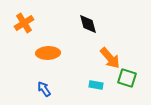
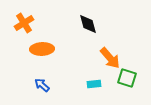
orange ellipse: moved 6 px left, 4 px up
cyan rectangle: moved 2 px left, 1 px up; rotated 16 degrees counterclockwise
blue arrow: moved 2 px left, 4 px up; rotated 14 degrees counterclockwise
